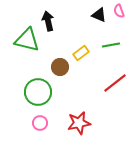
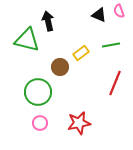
red line: rotated 30 degrees counterclockwise
